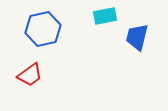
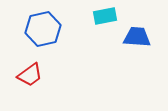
blue trapezoid: rotated 80 degrees clockwise
